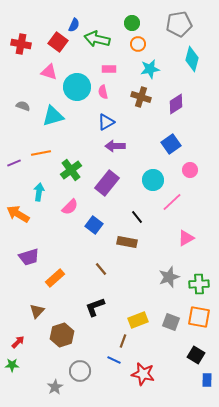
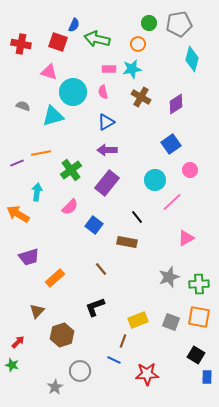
green circle at (132, 23): moved 17 px right
red square at (58, 42): rotated 18 degrees counterclockwise
cyan star at (150, 69): moved 18 px left
cyan circle at (77, 87): moved 4 px left, 5 px down
brown cross at (141, 97): rotated 12 degrees clockwise
purple arrow at (115, 146): moved 8 px left, 4 px down
purple line at (14, 163): moved 3 px right
cyan circle at (153, 180): moved 2 px right
cyan arrow at (39, 192): moved 2 px left
green star at (12, 365): rotated 16 degrees clockwise
red star at (143, 374): moved 4 px right; rotated 15 degrees counterclockwise
blue rectangle at (207, 380): moved 3 px up
